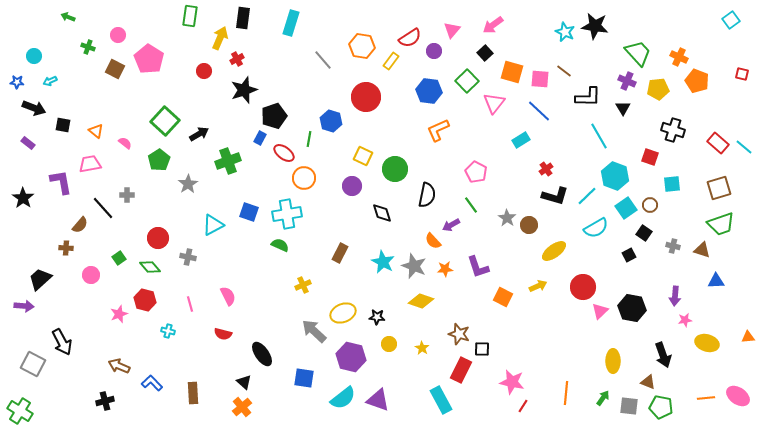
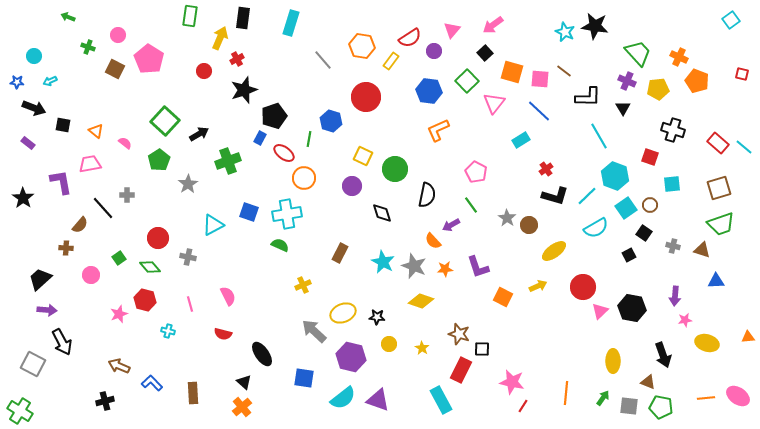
purple arrow at (24, 306): moved 23 px right, 4 px down
